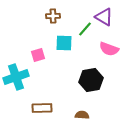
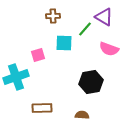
black hexagon: moved 2 px down
